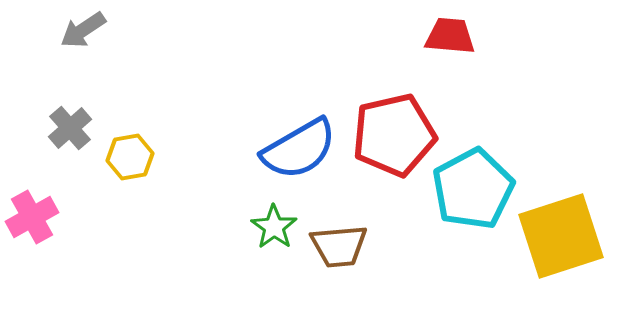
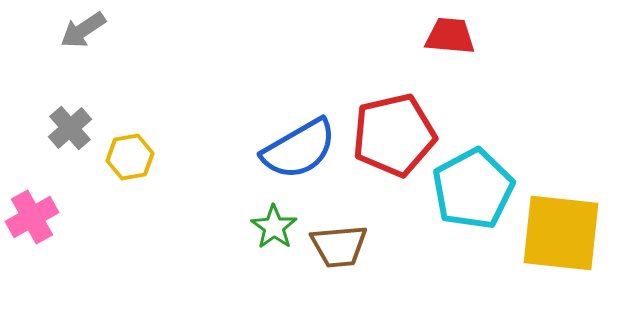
yellow square: moved 3 px up; rotated 24 degrees clockwise
